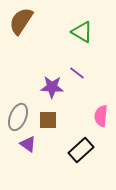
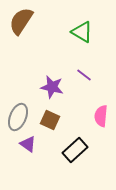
purple line: moved 7 px right, 2 px down
purple star: rotated 10 degrees clockwise
brown square: moved 2 px right; rotated 24 degrees clockwise
black rectangle: moved 6 px left
